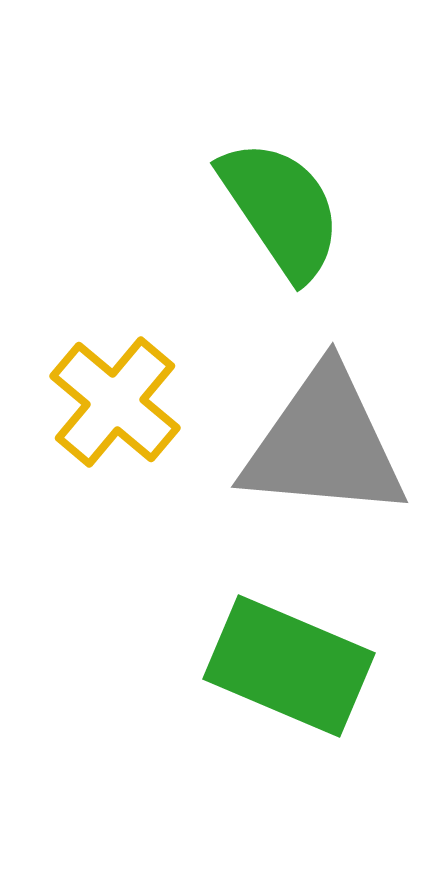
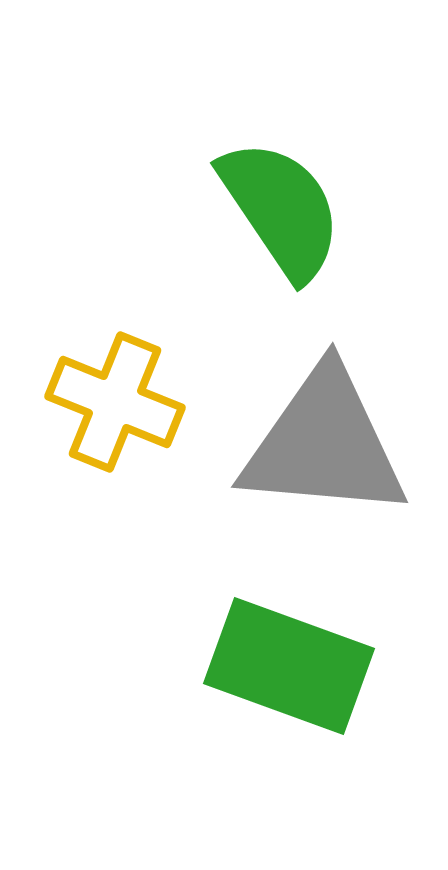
yellow cross: rotated 18 degrees counterclockwise
green rectangle: rotated 3 degrees counterclockwise
